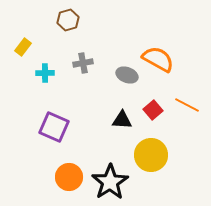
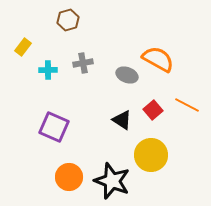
cyan cross: moved 3 px right, 3 px up
black triangle: rotated 30 degrees clockwise
black star: moved 2 px right, 1 px up; rotated 18 degrees counterclockwise
